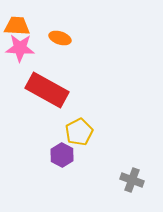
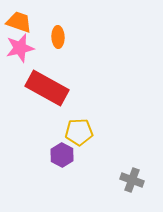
orange trapezoid: moved 2 px right, 4 px up; rotated 16 degrees clockwise
orange ellipse: moved 2 px left, 1 px up; rotated 70 degrees clockwise
pink star: rotated 16 degrees counterclockwise
red rectangle: moved 2 px up
yellow pentagon: rotated 24 degrees clockwise
